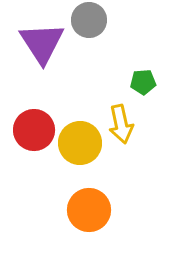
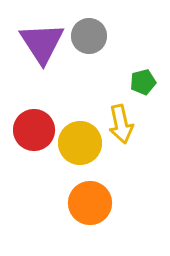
gray circle: moved 16 px down
green pentagon: rotated 10 degrees counterclockwise
orange circle: moved 1 px right, 7 px up
